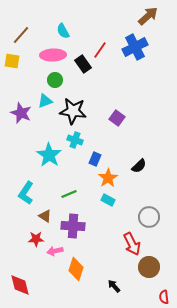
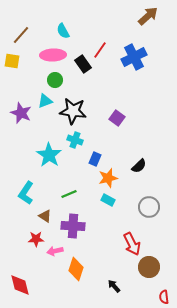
blue cross: moved 1 px left, 10 px down
orange star: rotated 18 degrees clockwise
gray circle: moved 10 px up
